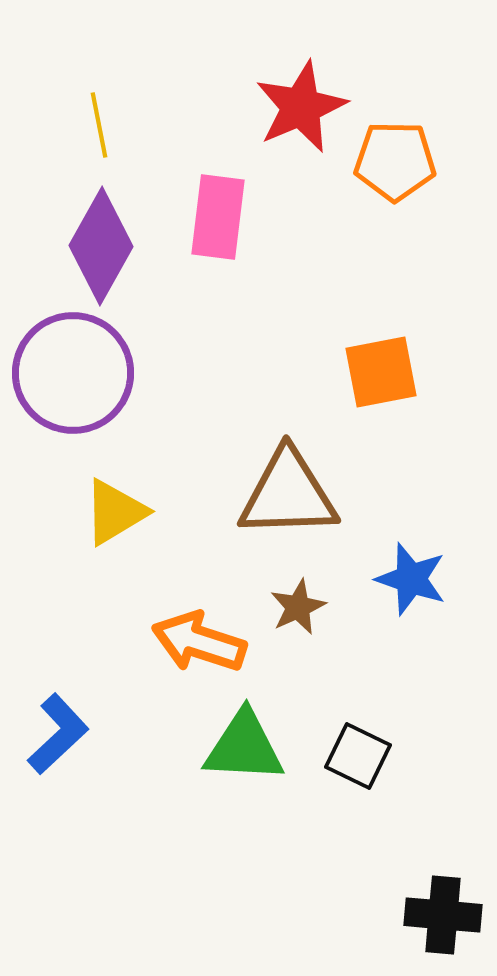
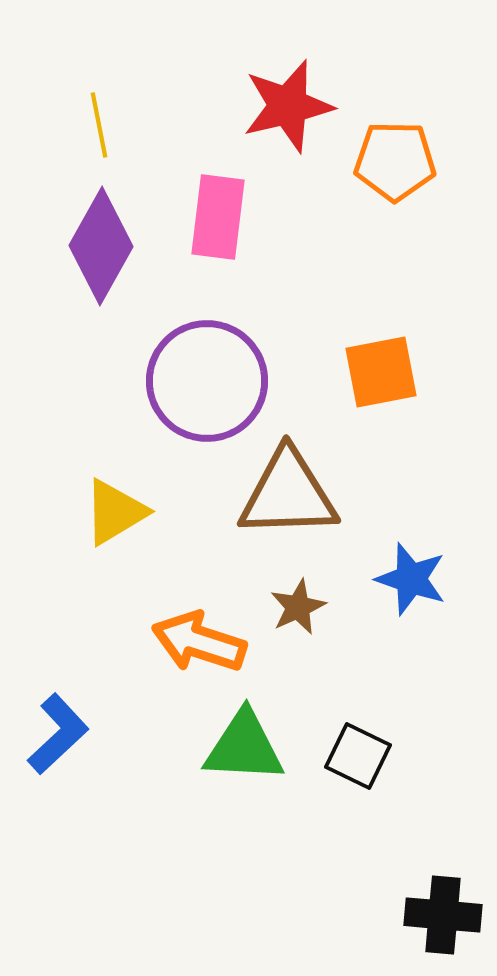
red star: moved 13 px left, 1 px up; rotated 10 degrees clockwise
purple circle: moved 134 px right, 8 px down
